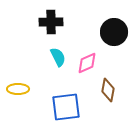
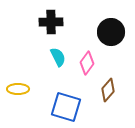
black circle: moved 3 px left
pink diamond: rotated 30 degrees counterclockwise
brown diamond: rotated 30 degrees clockwise
blue square: rotated 24 degrees clockwise
